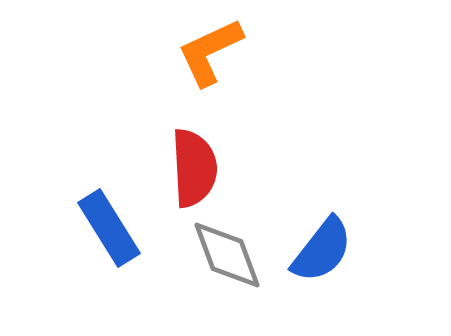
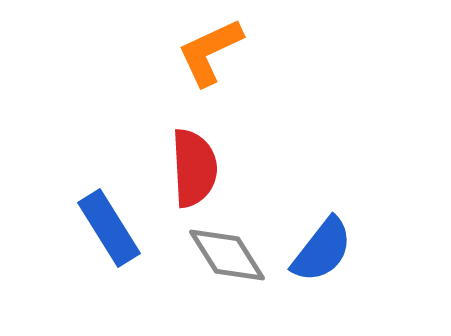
gray diamond: rotated 12 degrees counterclockwise
